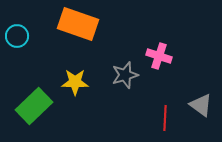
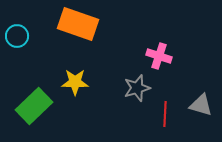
gray star: moved 12 px right, 13 px down
gray triangle: rotated 20 degrees counterclockwise
red line: moved 4 px up
